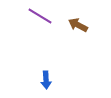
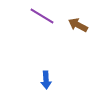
purple line: moved 2 px right
